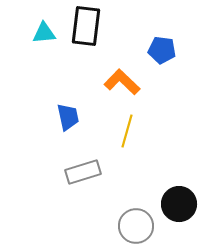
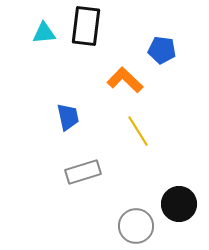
orange L-shape: moved 3 px right, 2 px up
yellow line: moved 11 px right; rotated 48 degrees counterclockwise
